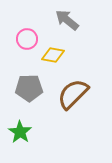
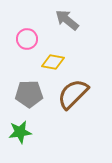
yellow diamond: moved 7 px down
gray pentagon: moved 6 px down
green star: rotated 30 degrees clockwise
